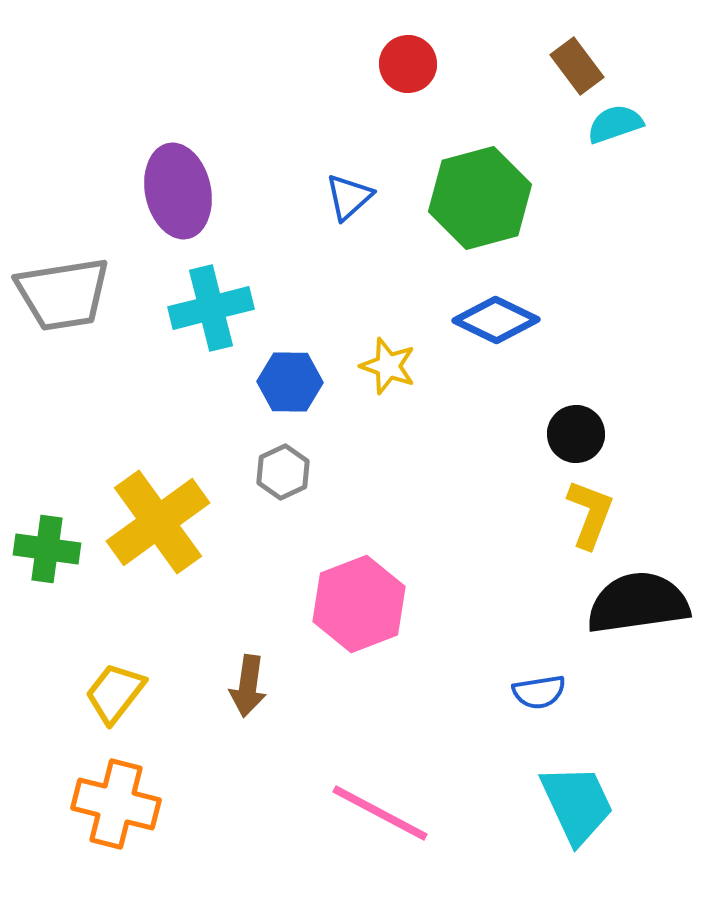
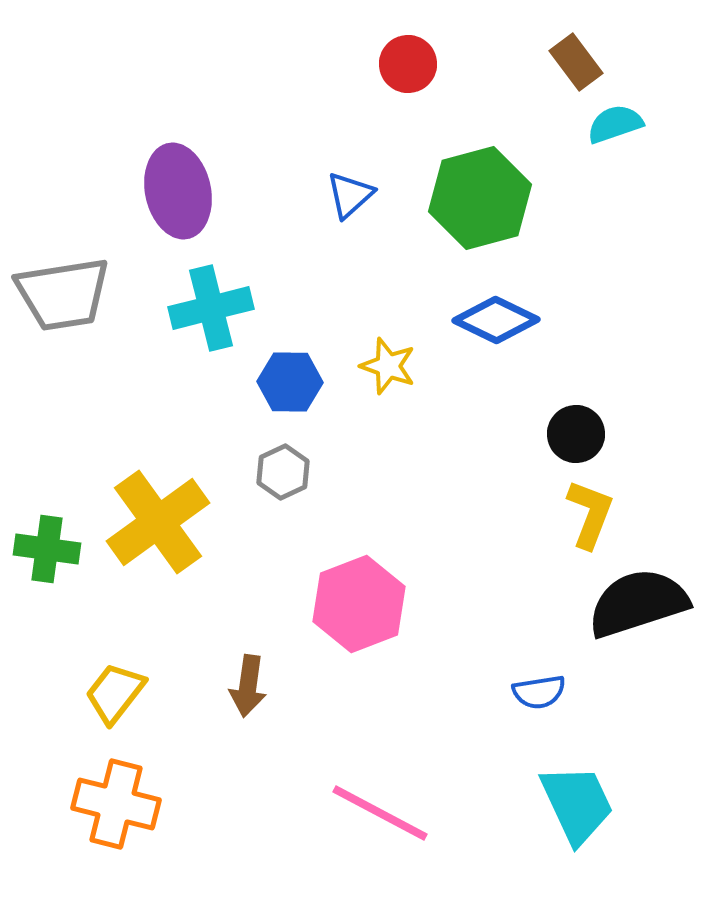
brown rectangle: moved 1 px left, 4 px up
blue triangle: moved 1 px right, 2 px up
black semicircle: rotated 10 degrees counterclockwise
